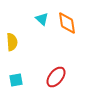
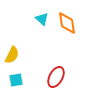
yellow semicircle: moved 13 px down; rotated 30 degrees clockwise
red ellipse: rotated 10 degrees counterclockwise
